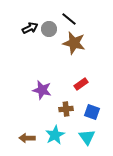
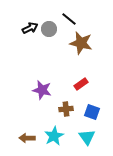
brown star: moved 7 px right
cyan star: moved 1 px left, 1 px down
